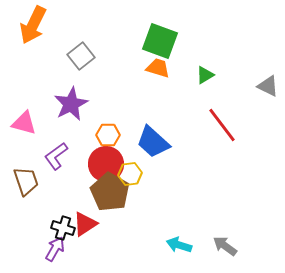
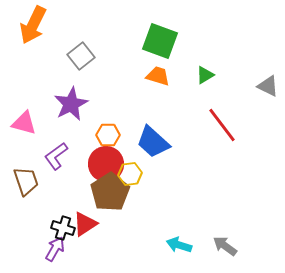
orange trapezoid: moved 8 px down
brown pentagon: rotated 9 degrees clockwise
